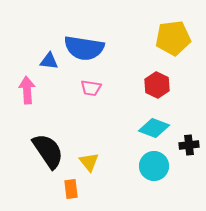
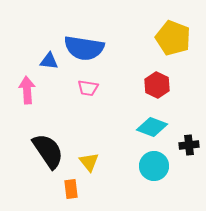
yellow pentagon: rotated 28 degrees clockwise
pink trapezoid: moved 3 px left
cyan diamond: moved 2 px left, 1 px up
